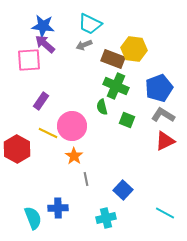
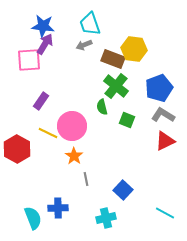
cyan trapezoid: rotated 45 degrees clockwise
purple arrow: rotated 80 degrees clockwise
green cross: rotated 15 degrees clockwise
